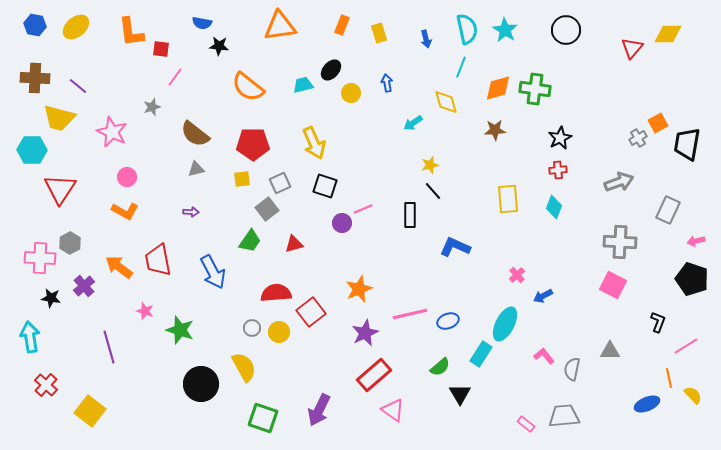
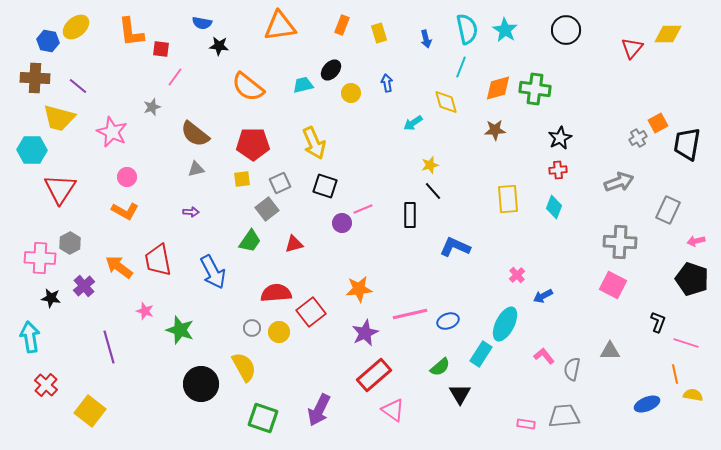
blue hexagon at (35, 25): moved 13 px right, 16 px down
orange star at (359, 289): rotated 16 degrees clockwise
pink line at (686, 346): moved 3 px up; rotated 50 degrees clockwise
orange line at (669, 378): moved 6 px right, 4 px up
yellow semicircle at (693, 395): rotated 36 degrees counterclockwise
pink rectangle at (526, 424): rotated 30 degrees counterclockwise
